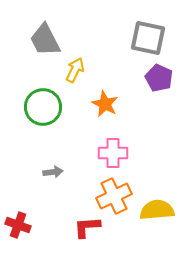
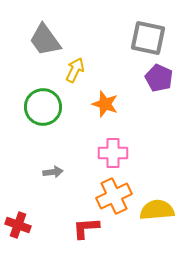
gray trapezoid: rotated 9 degrees counterclockwise
orange star: rotated 8 degrees counterclockwise
red L-shape: moved 1 px left, 1 px down
